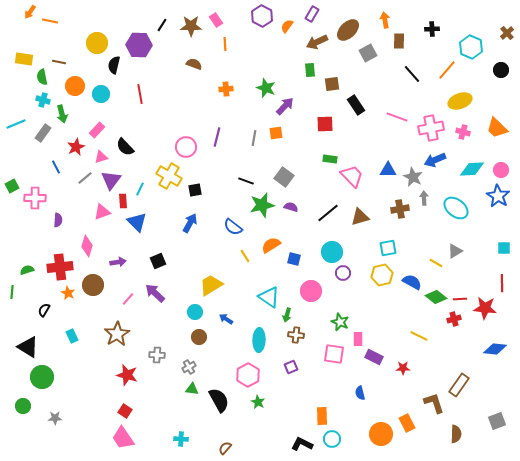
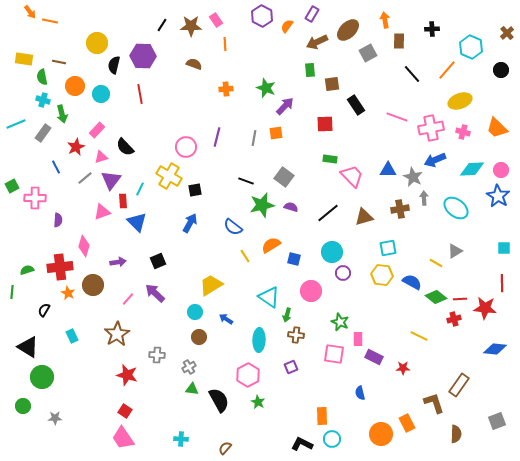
orange arrow at (30, 12): rotated 72 degrees counterclockwise
purple hexagon at (139, 45): moved 4 px right, 11 px down
brown triangle at (360, 217): moved 4 px right
pink diamond at (87, 246): moved 3 px left
yellow hexagon at (382, 275): rotated 20 degrees clockwise
